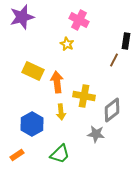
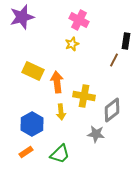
yellow star: moved 5 px right; rotated 24 degrees clockwise
orange rectangle: moved 9 px right, 3 px up
